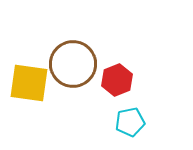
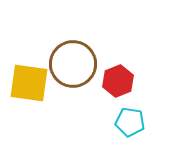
red hexagon: moved 1 px right, 1 px down
cyan pentagon: rotated 20 degrees clockwise
